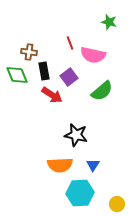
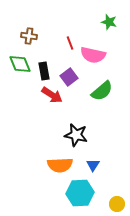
brown cross: moved 16 px up
green diamond: moved 3 px right, 11 px up
